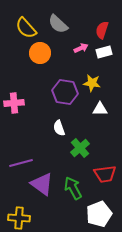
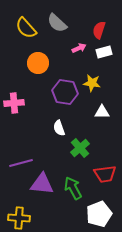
gray semicircle: moved 1 px left, 1 px up
red semicircle: moved 3 px left
pink arrow: moved 2 px left
orange circle: moved 2 px left, 10 px down
white triangle: moved 2 px right, 3 px down
purple triangle: rotated 30 degrees counterclockwise
